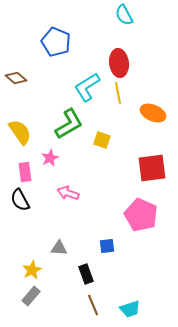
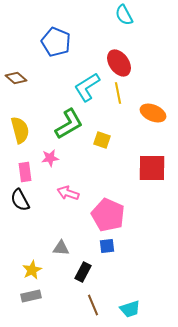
red ellipse: rotated 28 degrees counterclockwise
yellow semicircle: moved 2 px up; rotated 20 degrees clockwise
pink star: rotated 18 degrees clockwise
red square: rotated 8 degrees clockwise
pink pentagon: moved 33 px left
gray triangle: moved 2 px right
black rectangle: moved 3 px left, 2 px up; rotated 48 degrees clockwise
gray rectangle: rotated 36 degrees clockwise
